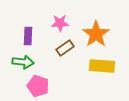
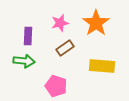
pink star: rotated 12 degrees counterclockwise
orange star: moved 11 px up
green arrow: moved 1 px right, 1 px up
pink pentagon: moved 18 px right
